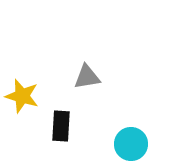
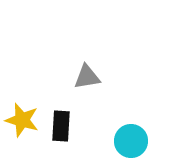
yellow star: moved 24 px down
cyan circle: moved 3 px up
